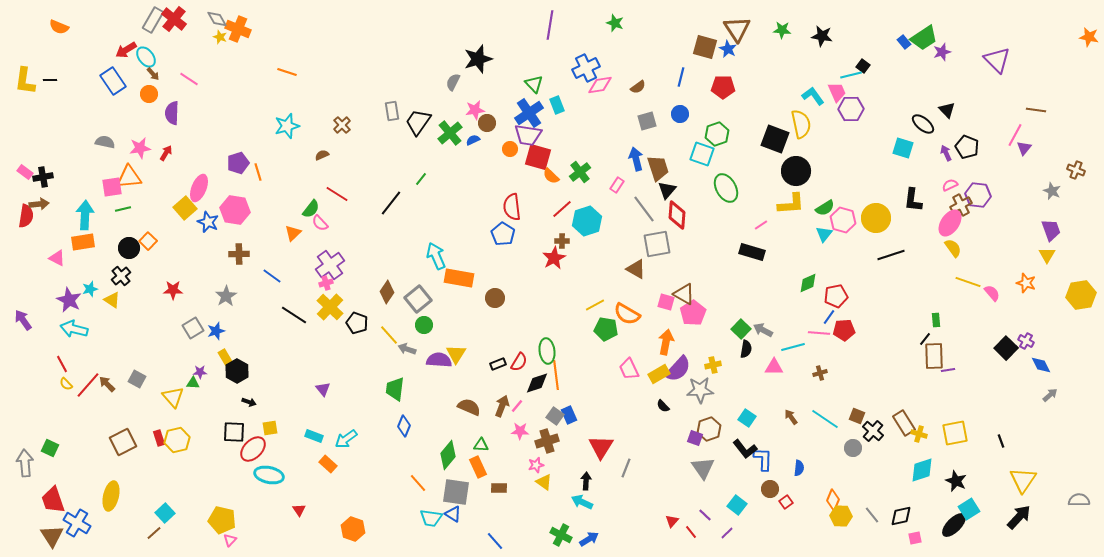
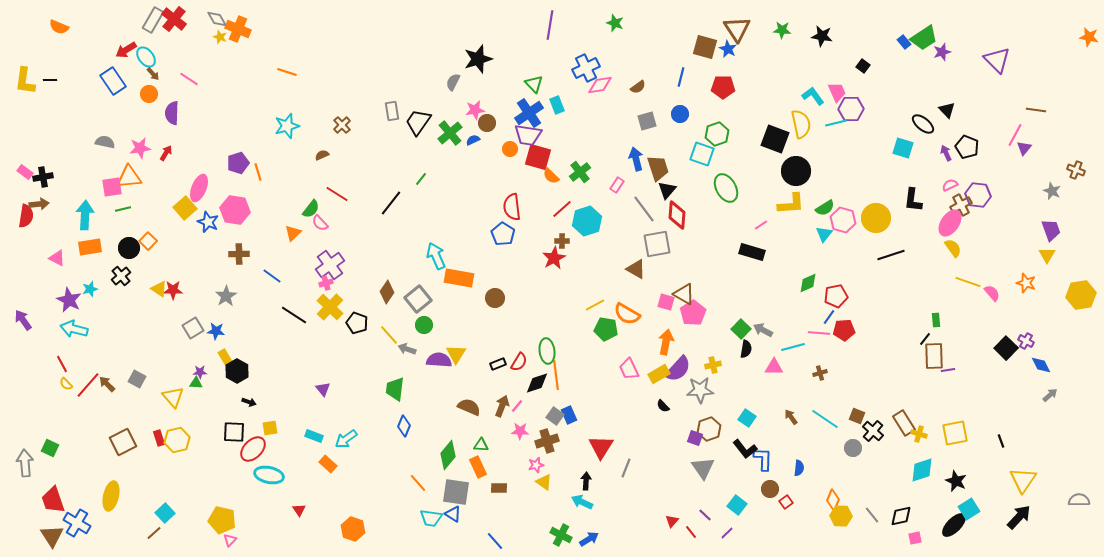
cyan line at (851, 75): moved 15 px left, 48 px down
orange rectangle at (83, 242): moved 7 px right, 5 px down
yellow triangle at (112, 300): moved 47 px right, 11 px up
blue star at (216, 331): rotated 24 degrees clockwise
green triangle at (193, 383): moved 3 px right
